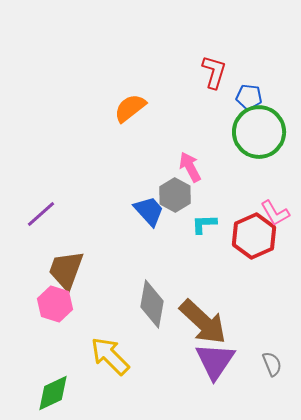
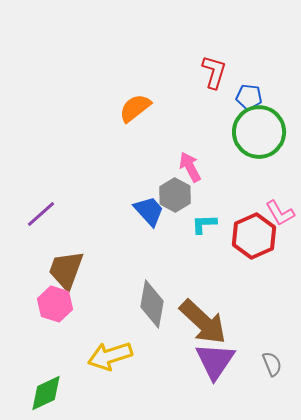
orange semicircle: moved 5 px right
pink L-shape: moved 5 px right
yellow arrow: rotated 63 degrees counterclockwise
green diamond: moved 7 px left
